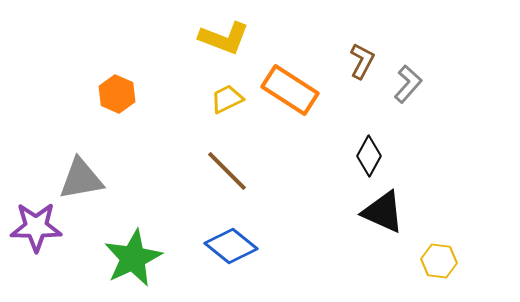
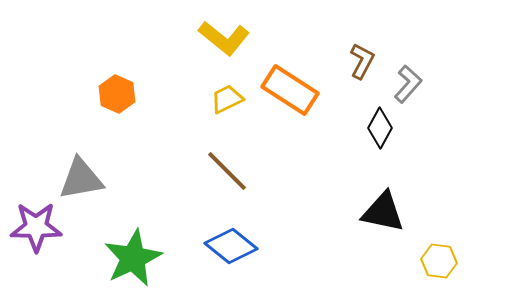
yellow L-shape: rotated 18 degrees clockwise
black diamond: moved 11 px right, 28 px up
black triangle: rotated 12 degrees counterclockwise
